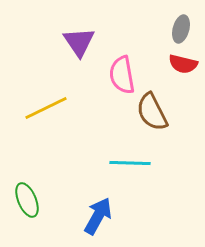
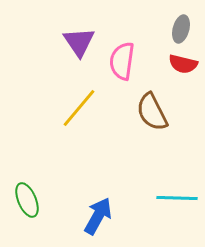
pink semicircle: moved 14 px up; rotated 18 degrees clockwise
yellow line: moved 33 px right; rotated 24 degrees counterclockwise
cyan line: moved 47 px right, 35 px down
